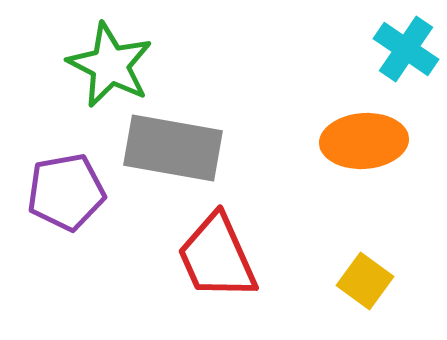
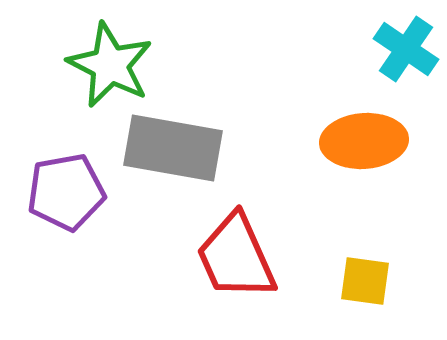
red trapezoid: moved 19 px right
yellow square: rotated 28 degrees counterclockwise
